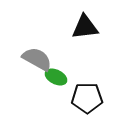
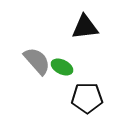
gray semicircle: moved 2 px down; rotated 20 degrees clockwise
green ellipse: moved 6 px right, 10 px up
